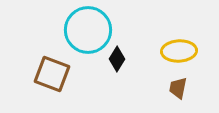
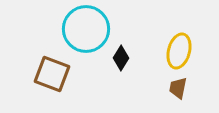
cyan circle: moved 2 px left, 1 px up
yellow ellipse: rotated 72 degrees counterclockwise
black diamond: moved 4 px right, 1 px up
